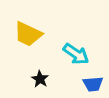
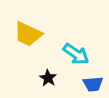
black star: moved 8 px right, 1 px up
